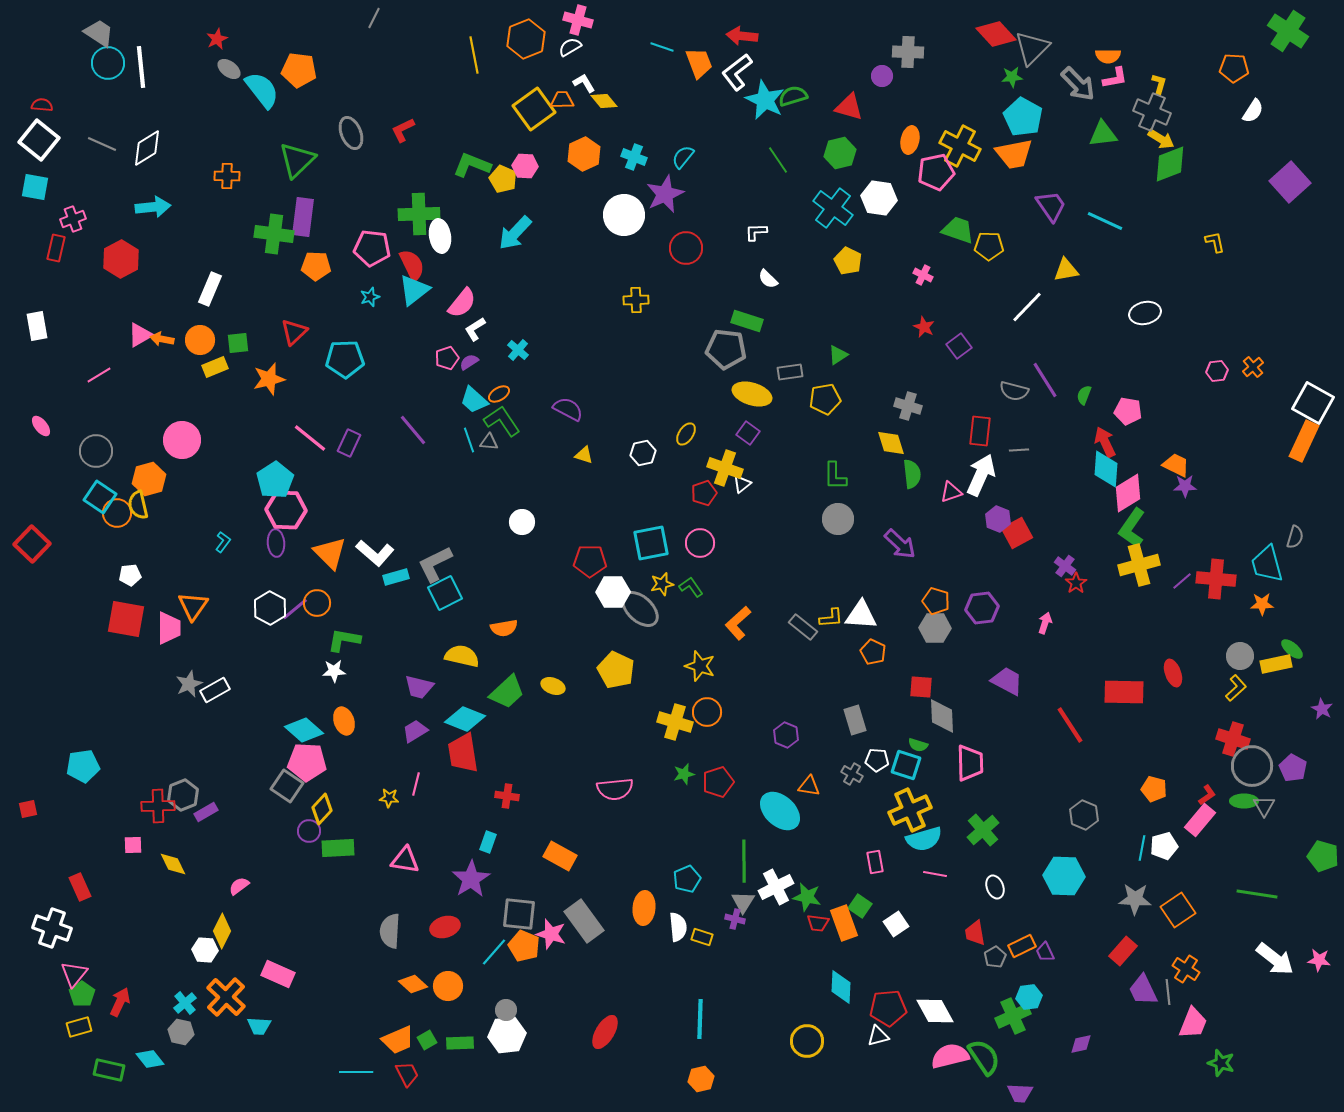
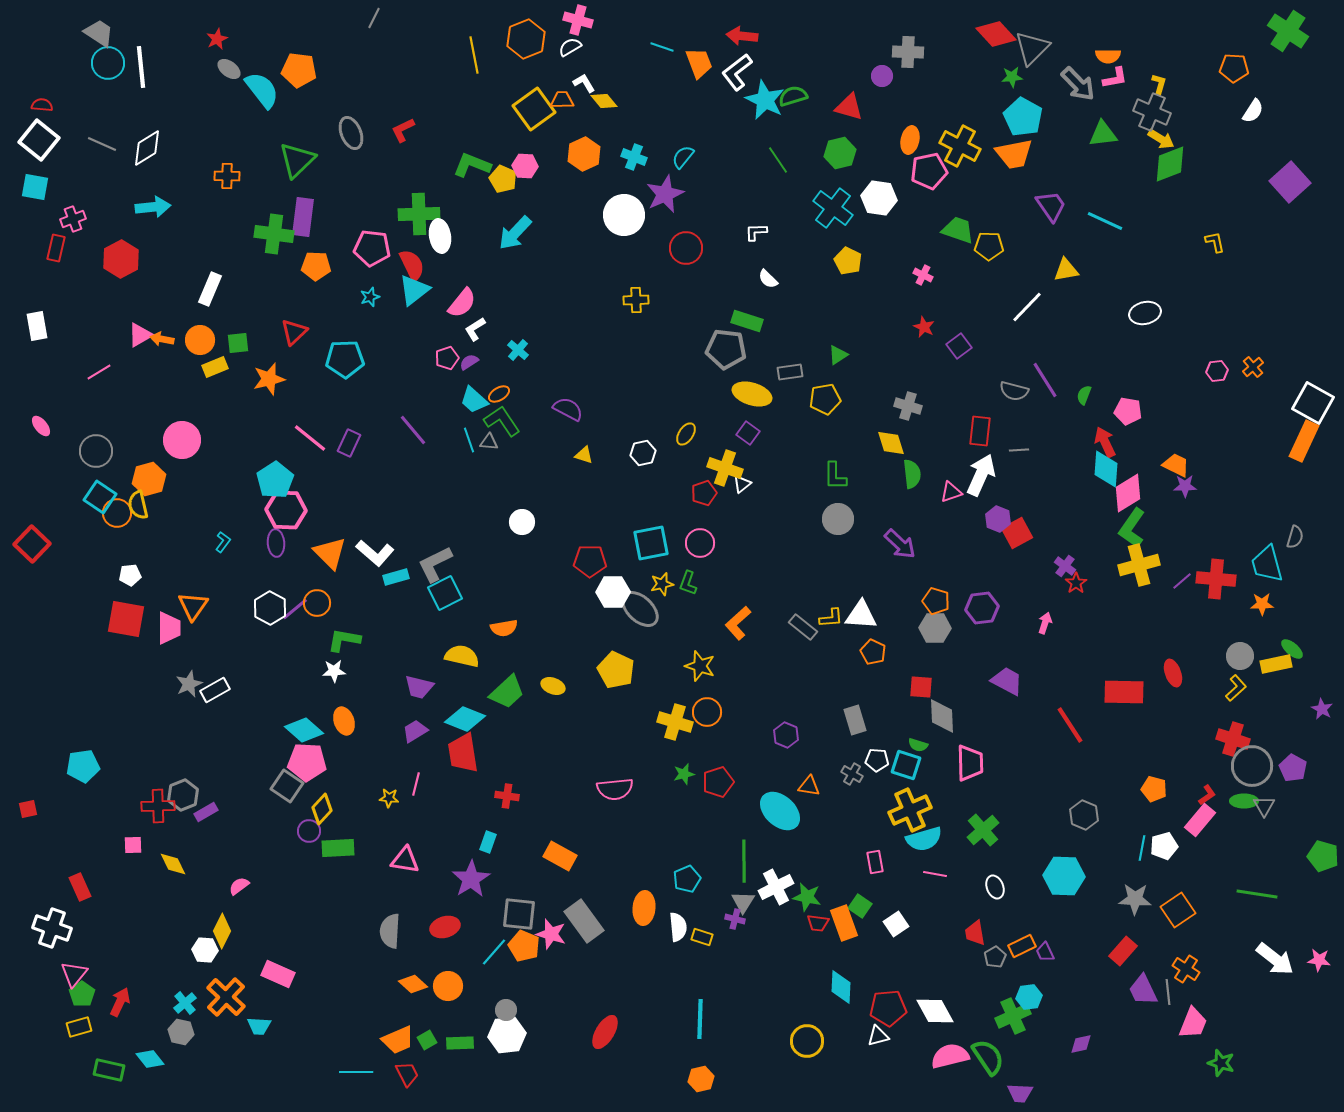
pink pentagon at (936, 172): moved 7 px left, 1 px up
pink line at (99, 375): moved 3 px up
green L-shape at (691, 587): moved 3 px left, 4 px up; rotated 125 degrees counterclockwise
green semicircle at (984, 1057): moved 4 px right
